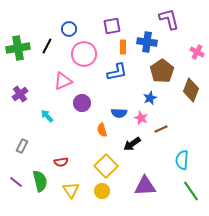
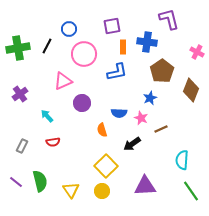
red semicircle: moved 8 px left, 20 px up
